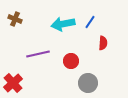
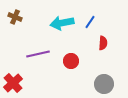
brown cross: moved 2 px up
cyan arrow: moved 1 px left, 1 px up
gray circle: moved 16 px right, 1 px down
